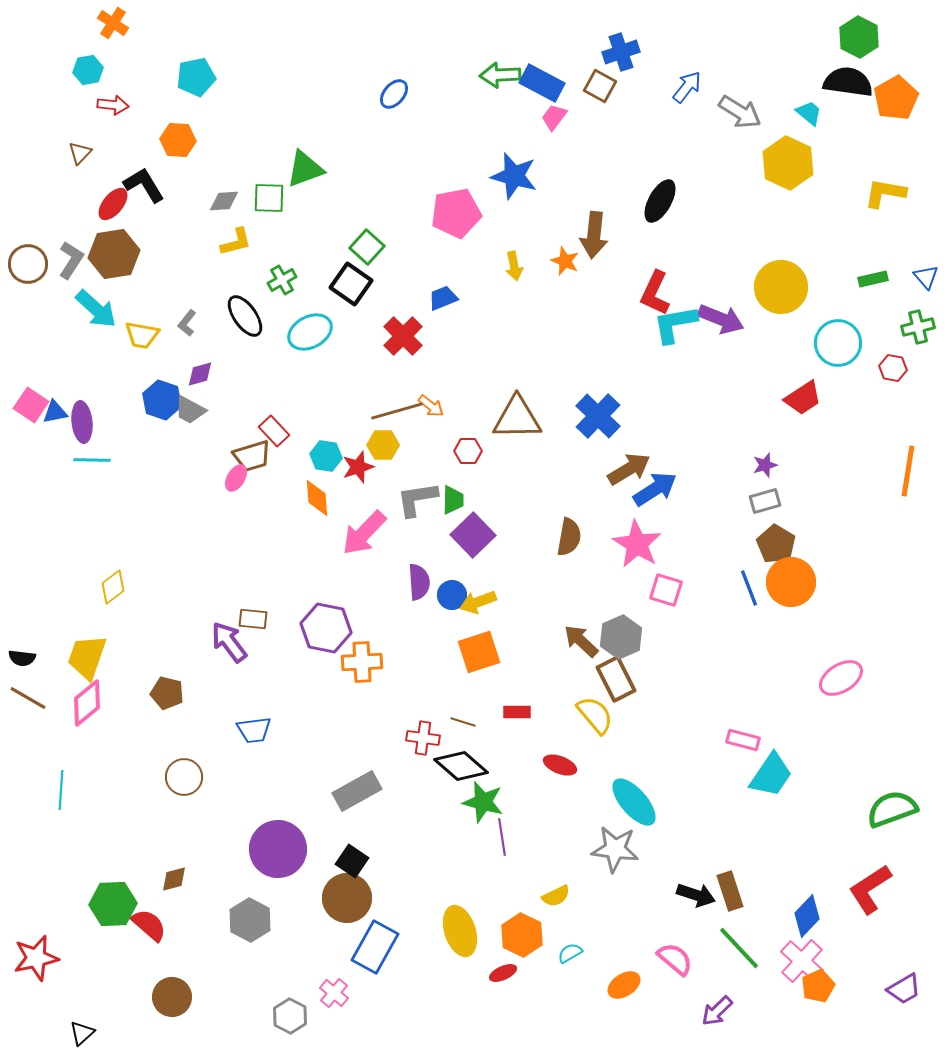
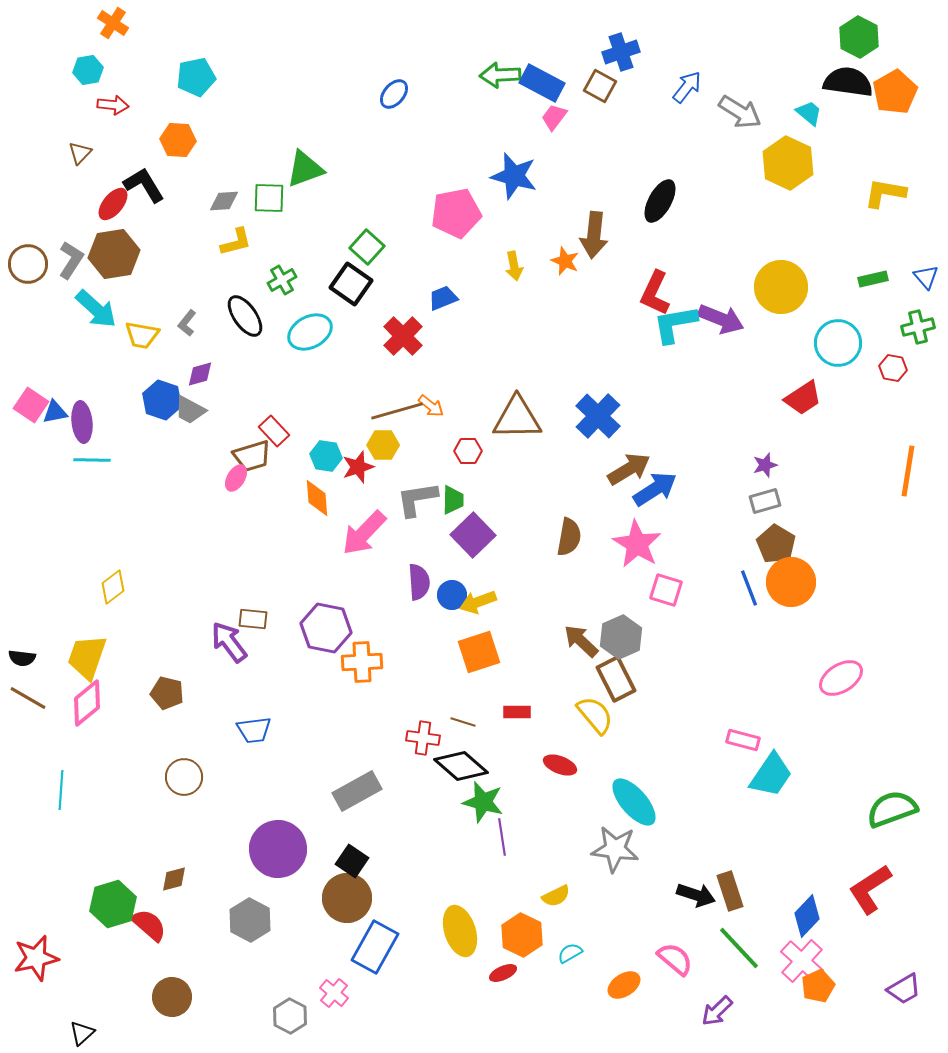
orange pentagon at (896, 98): moved 1 px left, 6 px up
green hexagon at (113, 904): rotated 15 degrees counterclockwise
